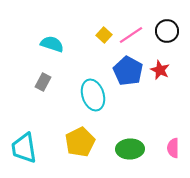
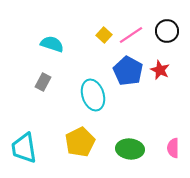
green ellipse: rotated 8 degrees clockwise
